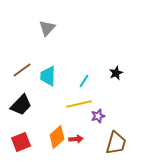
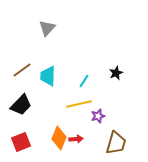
orange diamond: moved 2 px right, 1 px down; rotated 25 degrees counterclockwise
